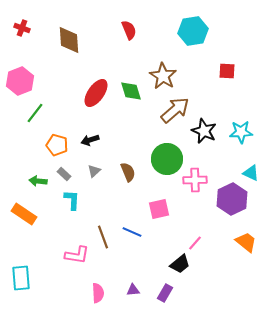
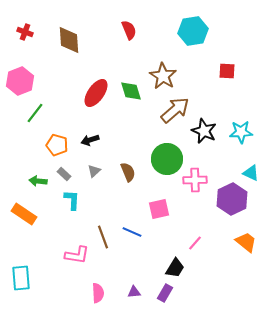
red cross: moved 3 px right, 4 px down
black trapezoid: moved 5 px left, 4 px down; rotated 20 degrees counterclockwise
purple triangle: moved 1 px right, 2 px down
